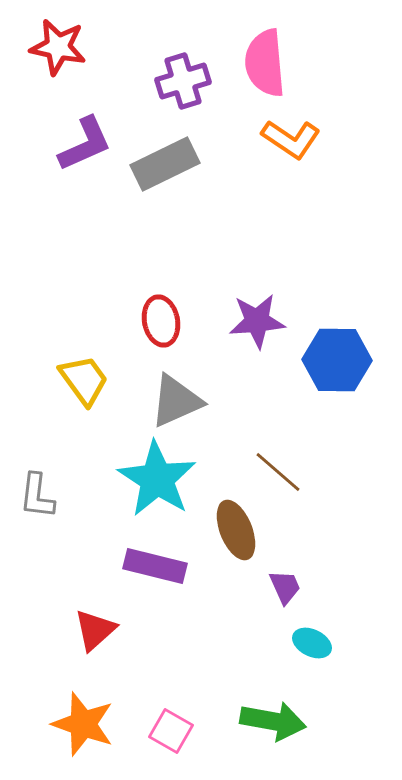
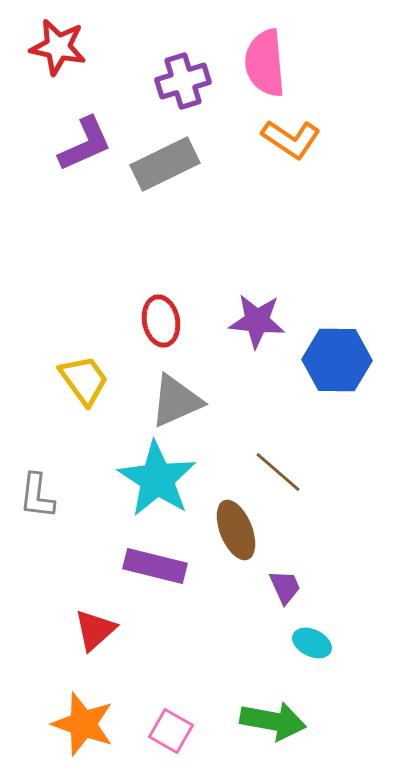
purple star: rotated 10 degrees clockwise
